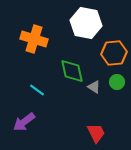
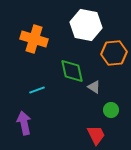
white hexagon: moved 2 px down
green circle: moved 6 px left, 28 px down
cyan line: rotated 56 degrees counterclockwise
purple arrow: moved 1 px down; rotated 115 degrees clockwise
red trapezoid: moved 2 px down
